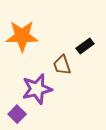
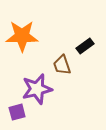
purple square: moved 2 px up; rotated 30 degrees clockwise
